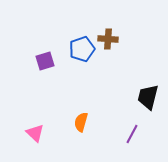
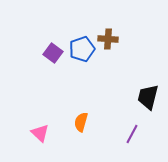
purple square: moved 8 px right, 8 px up; rotated 36 degrees counterclockwise
pink triangle: moved 5 px right
